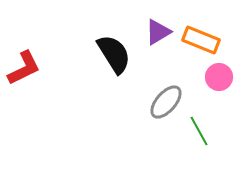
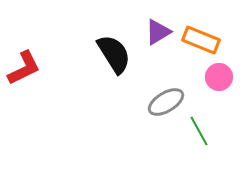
gray ellipse: rotated 18 degrees clockwise
